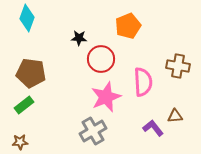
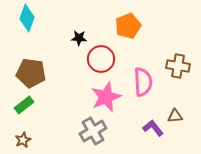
brown star: moved 3 px right, 2 px up; rotated 21 degrees counterclockwise
